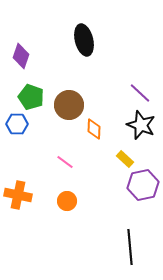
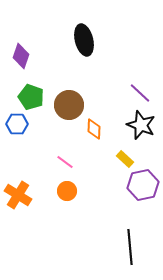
orange cross: rotated 20 degrees clockwise
orange circle: moved 10 px up
